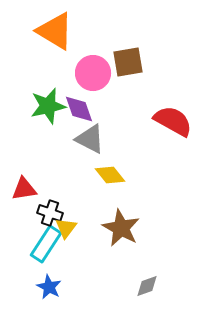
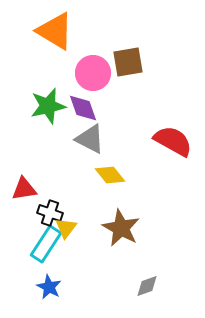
purple diamond: moved 4 px right, 1 px up
red semicircle: moved 20 px down
